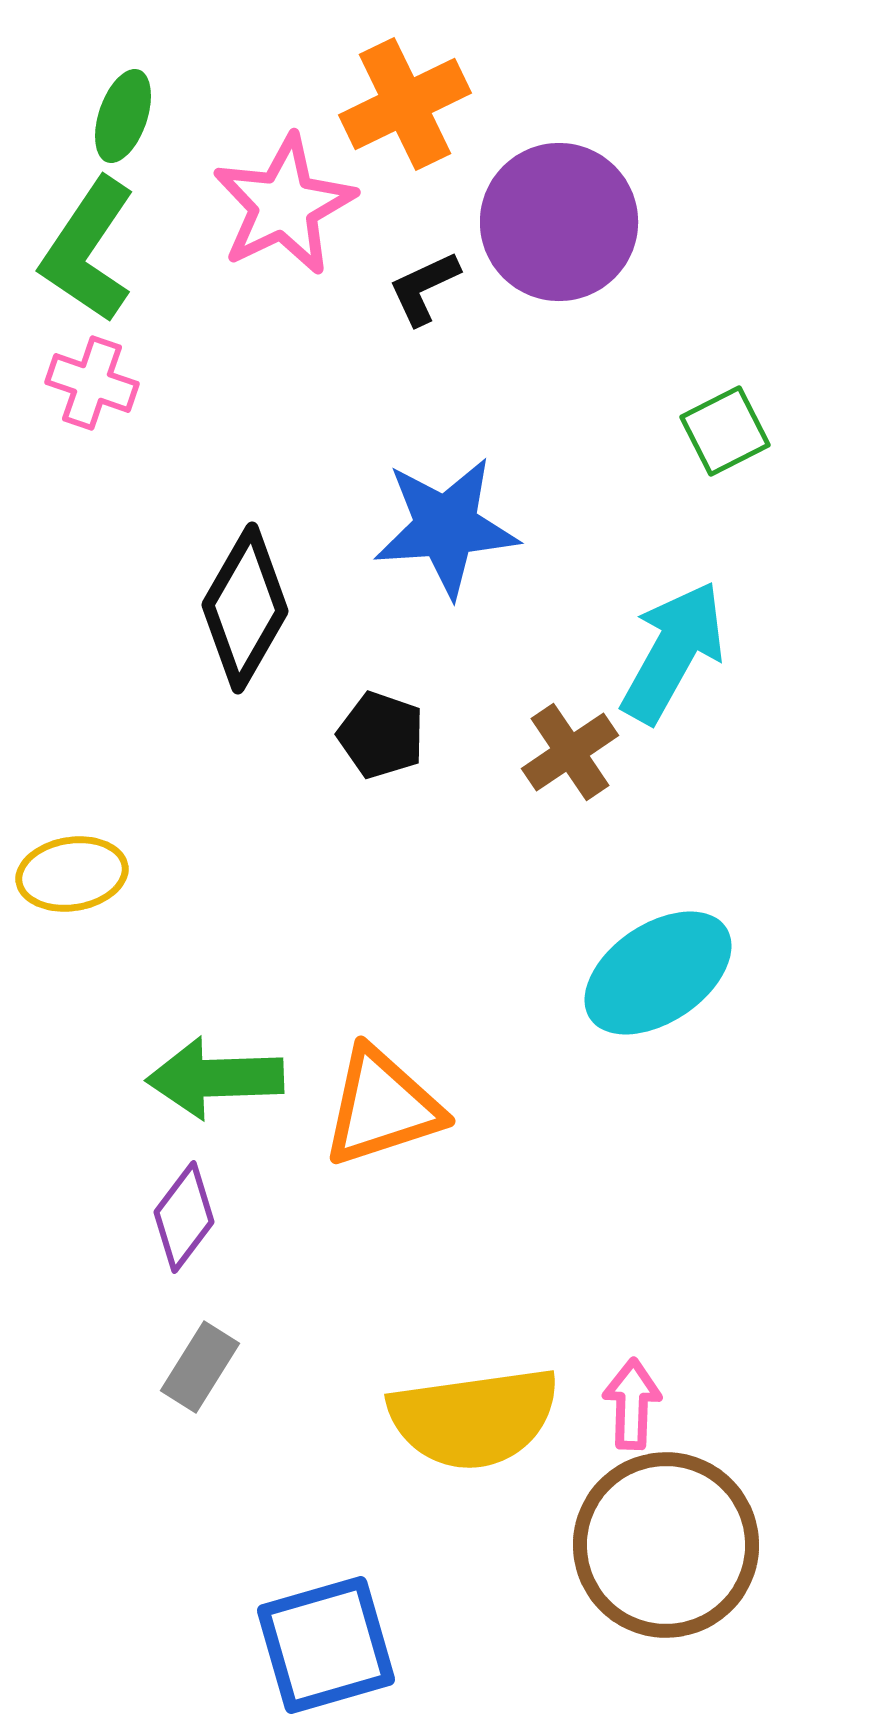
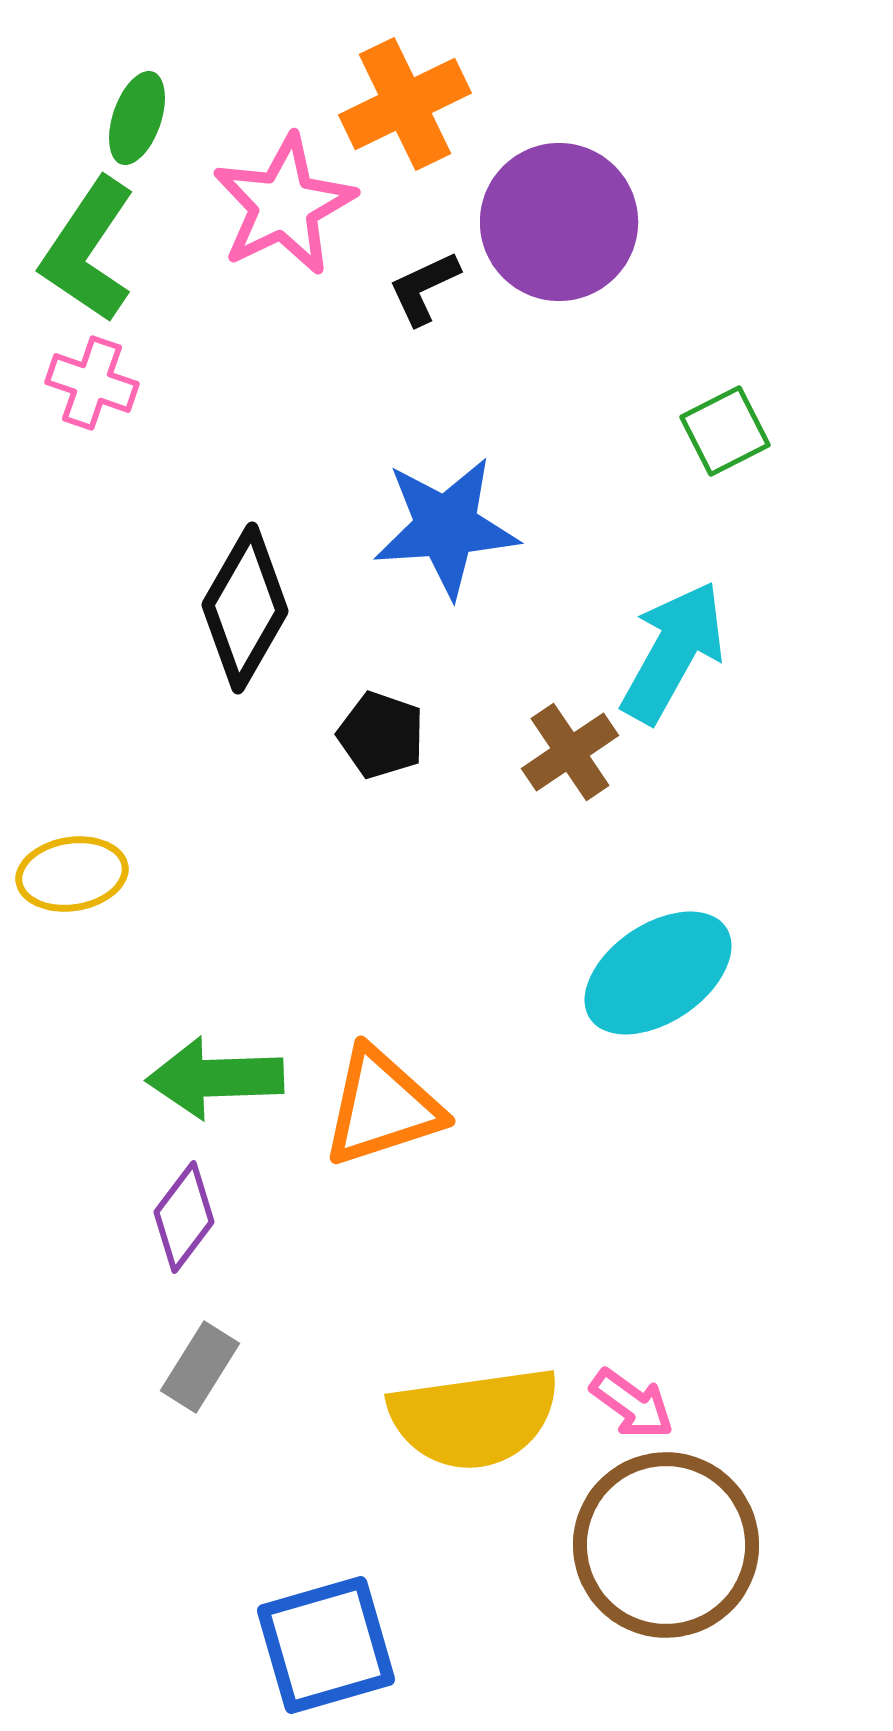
green ellipse: moved 14 px right, 2 px down
pink arrow: rotated 124 degrees clockwise
